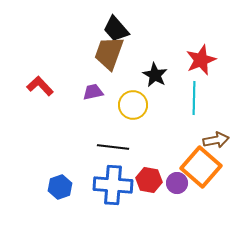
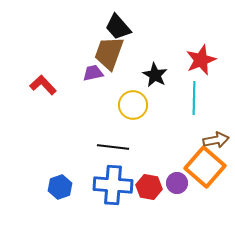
black trapezoid: moved 2 px right, 2 px up
red L-shape: moved 3 px right, 1 px up
purple trapezoid: moved 19 px up
orange square: moved 4 px right
red hexagon: moved 7 px down
